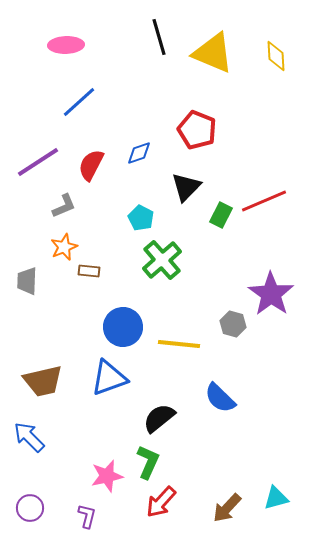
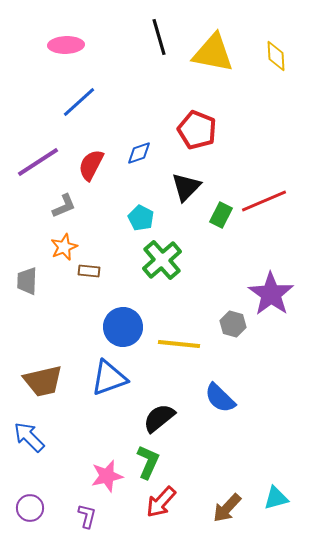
yellow triangle: rotated 12 degrees counterclockwise
